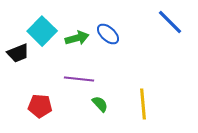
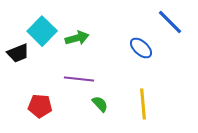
blue ellipse: moved 33 px right, 14 px down
